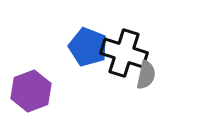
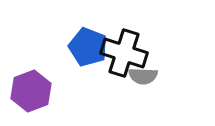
gray semicircle: moved 3 px left, 1 px down; rotated 80 degrees clockwise
